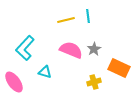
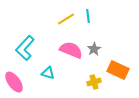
yellow line: moved 1 px up; rotated 18 degrees counterclockwise
orange rectangle: moved 1 px left, 2 px down
cyan triangle: moved 3 px right, 1 px down
